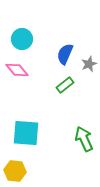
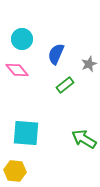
blue semicircle: moved 9 px left
green arrow: rotated 35 degrees counterclockwise
